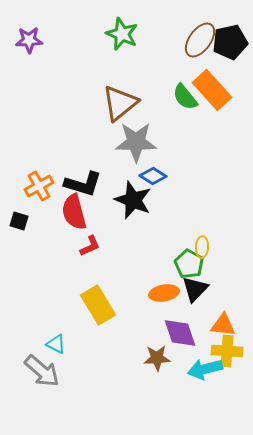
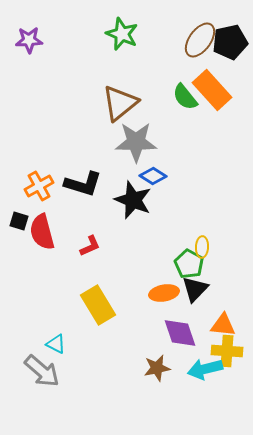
red semicircle: moved 32 px left, 20 px down
brown star: moved 10 px down; rotated 8 degrees counterclockwise
